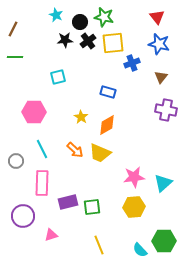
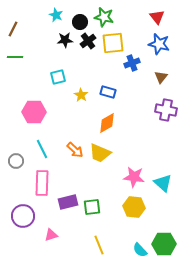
yellow star: moved 22 px up
orange diamond: moved 2 px up
pink star: rotated 15 degrees clockwise
cyan triangle: rotated 36 degrees counterclockwise
yellow hexagon: rotated 10 degrees clockwise
green hexagon: moved 3 px down
